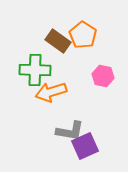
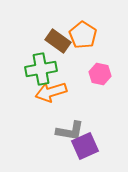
green cross: moved 6 px right, 1 px up; rotated 12 degrees counterclockwise
pink hexagon: moved 3 px left, 2 px up
